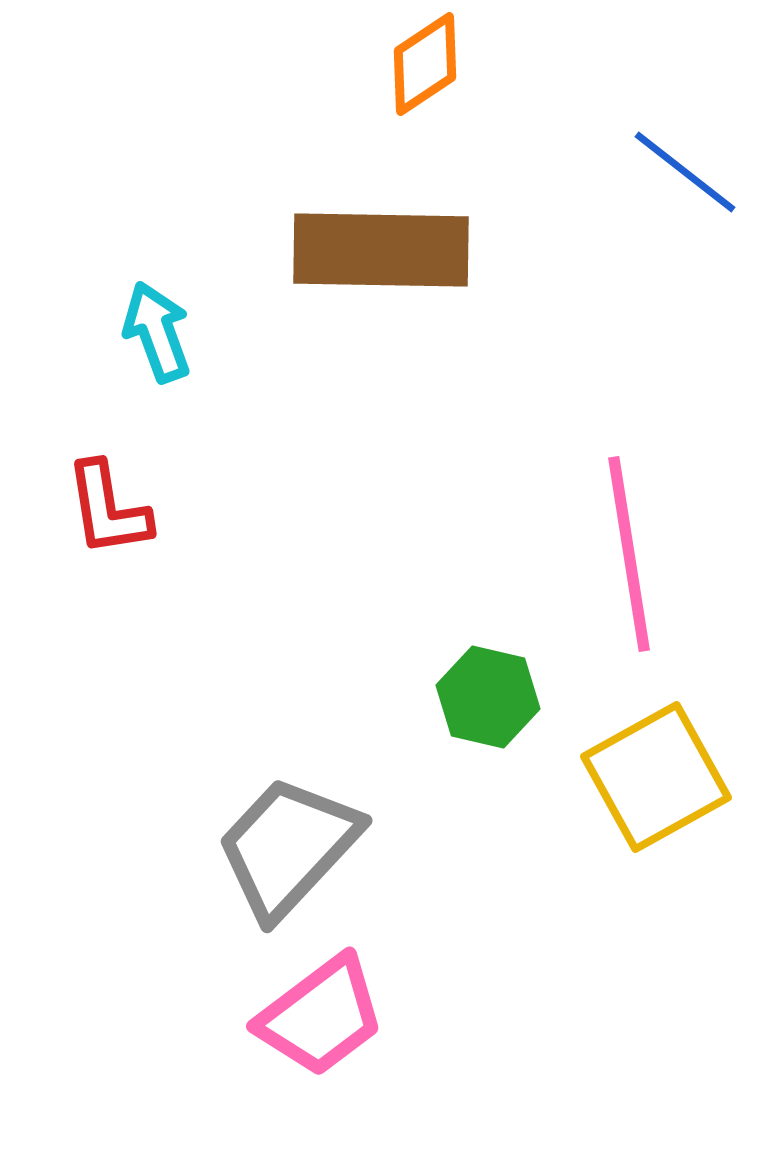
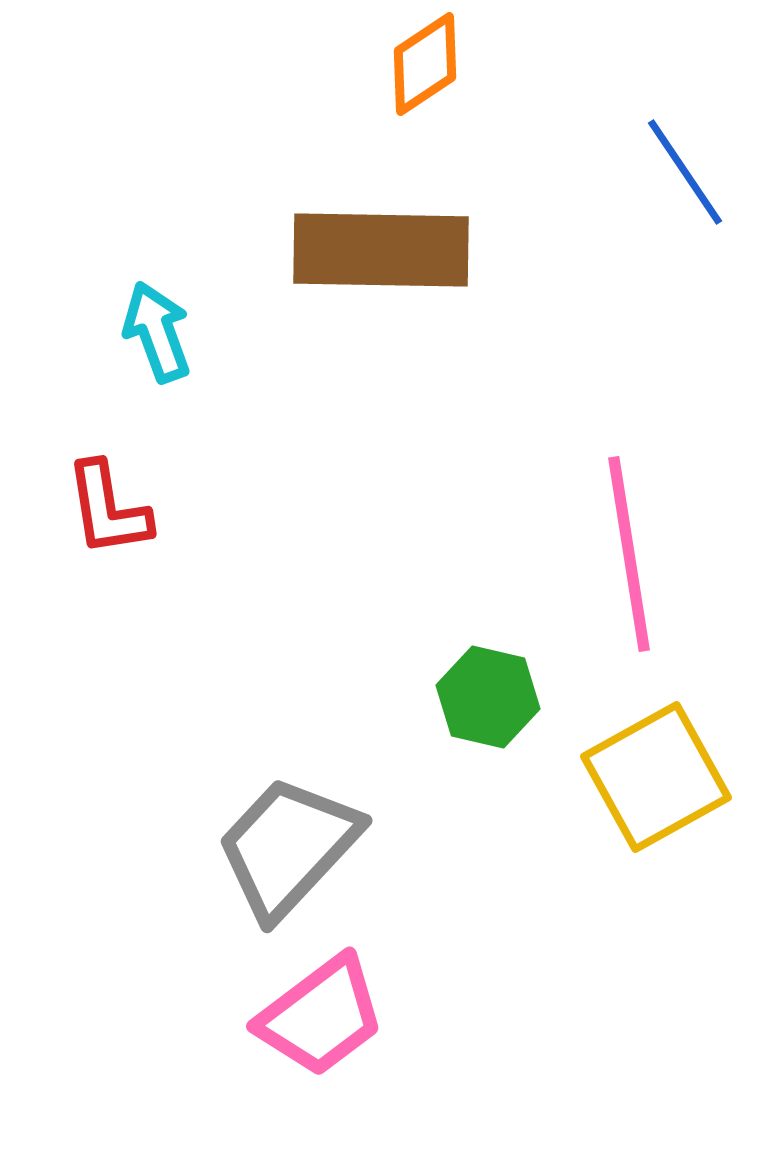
blue line: rotated 18 degrees clockwise
